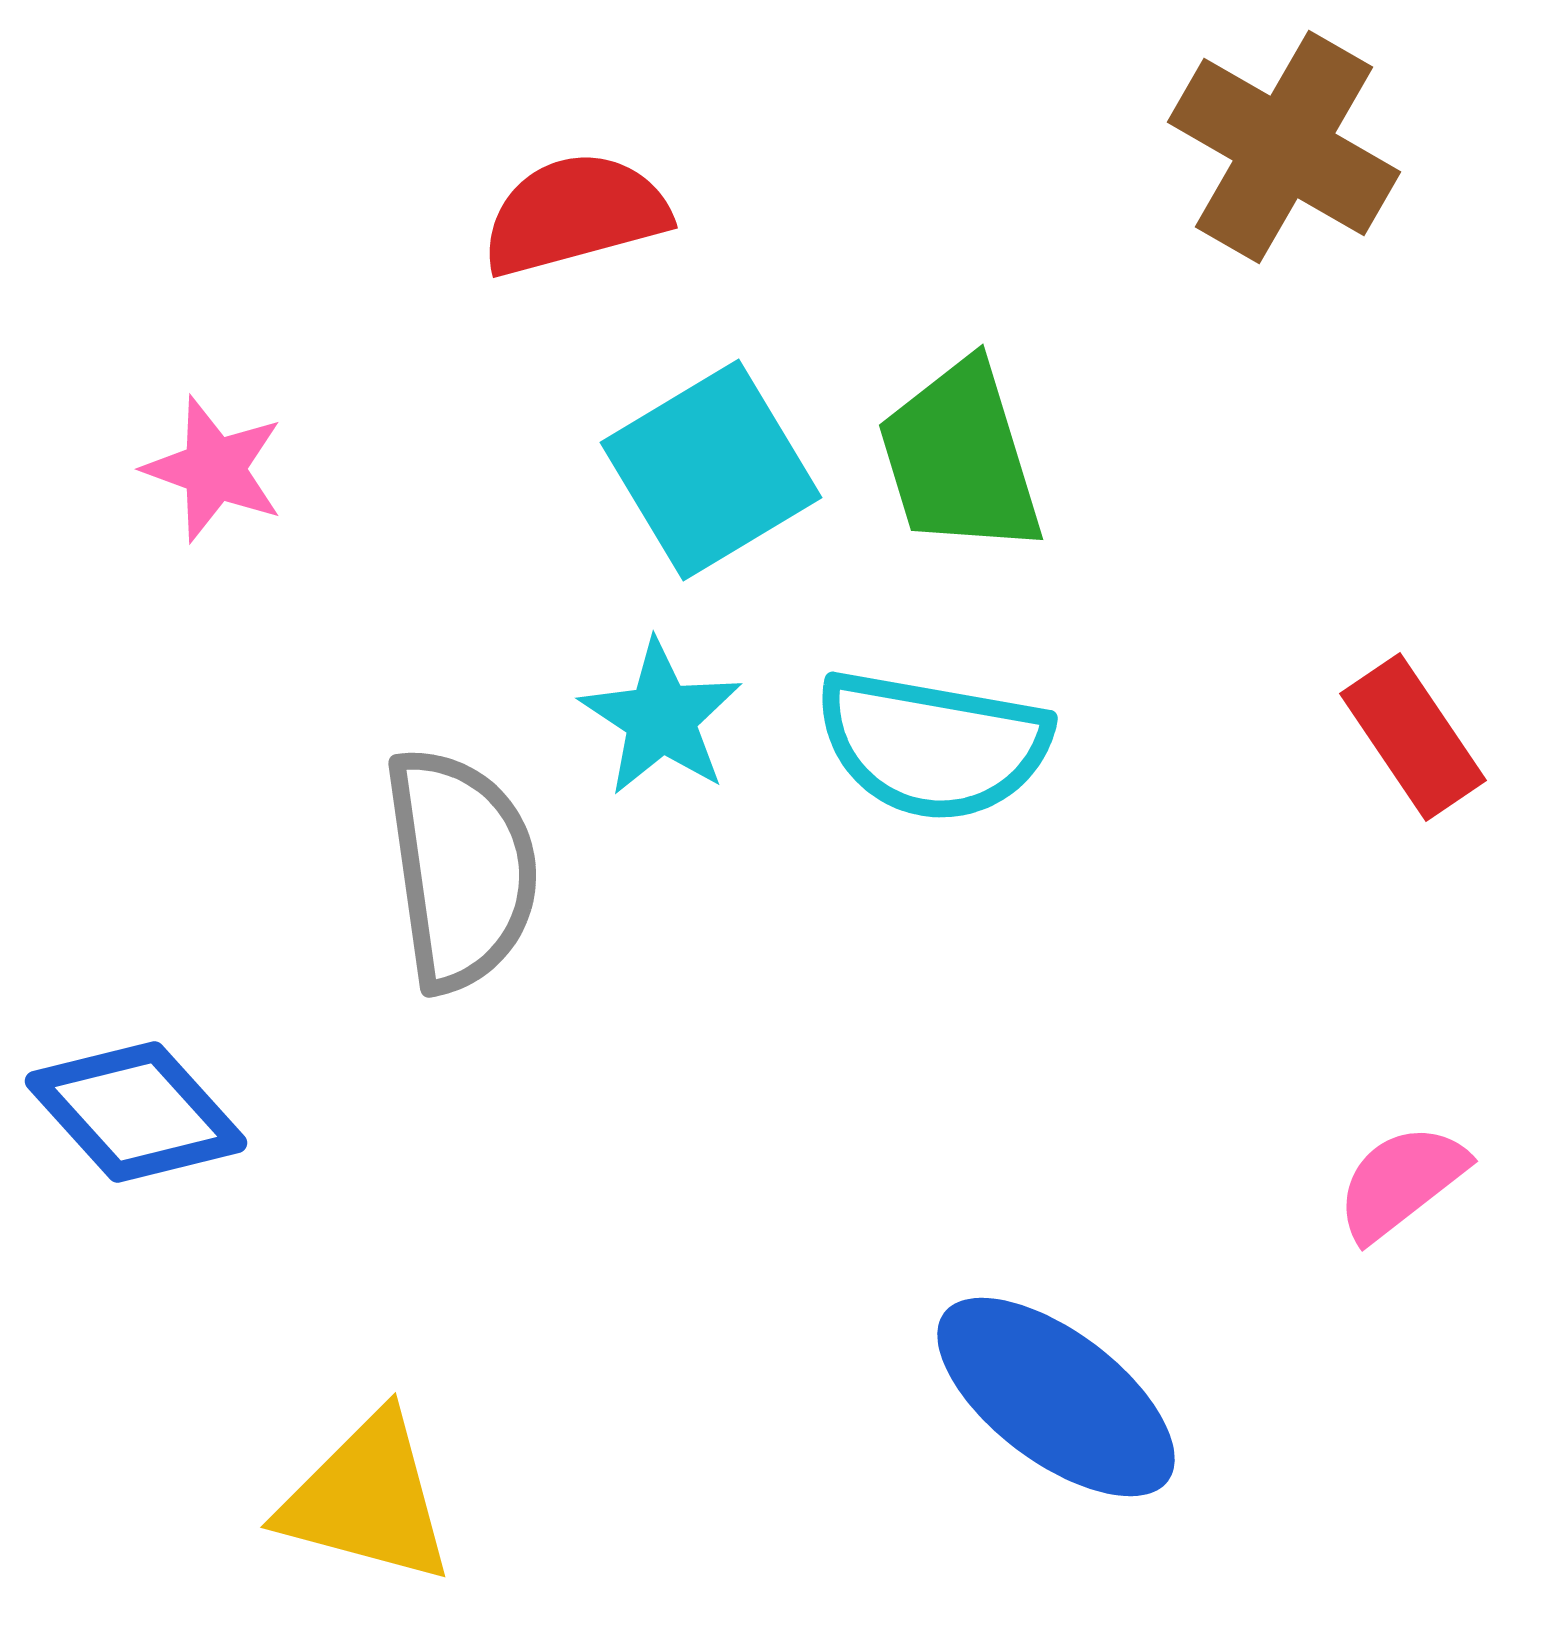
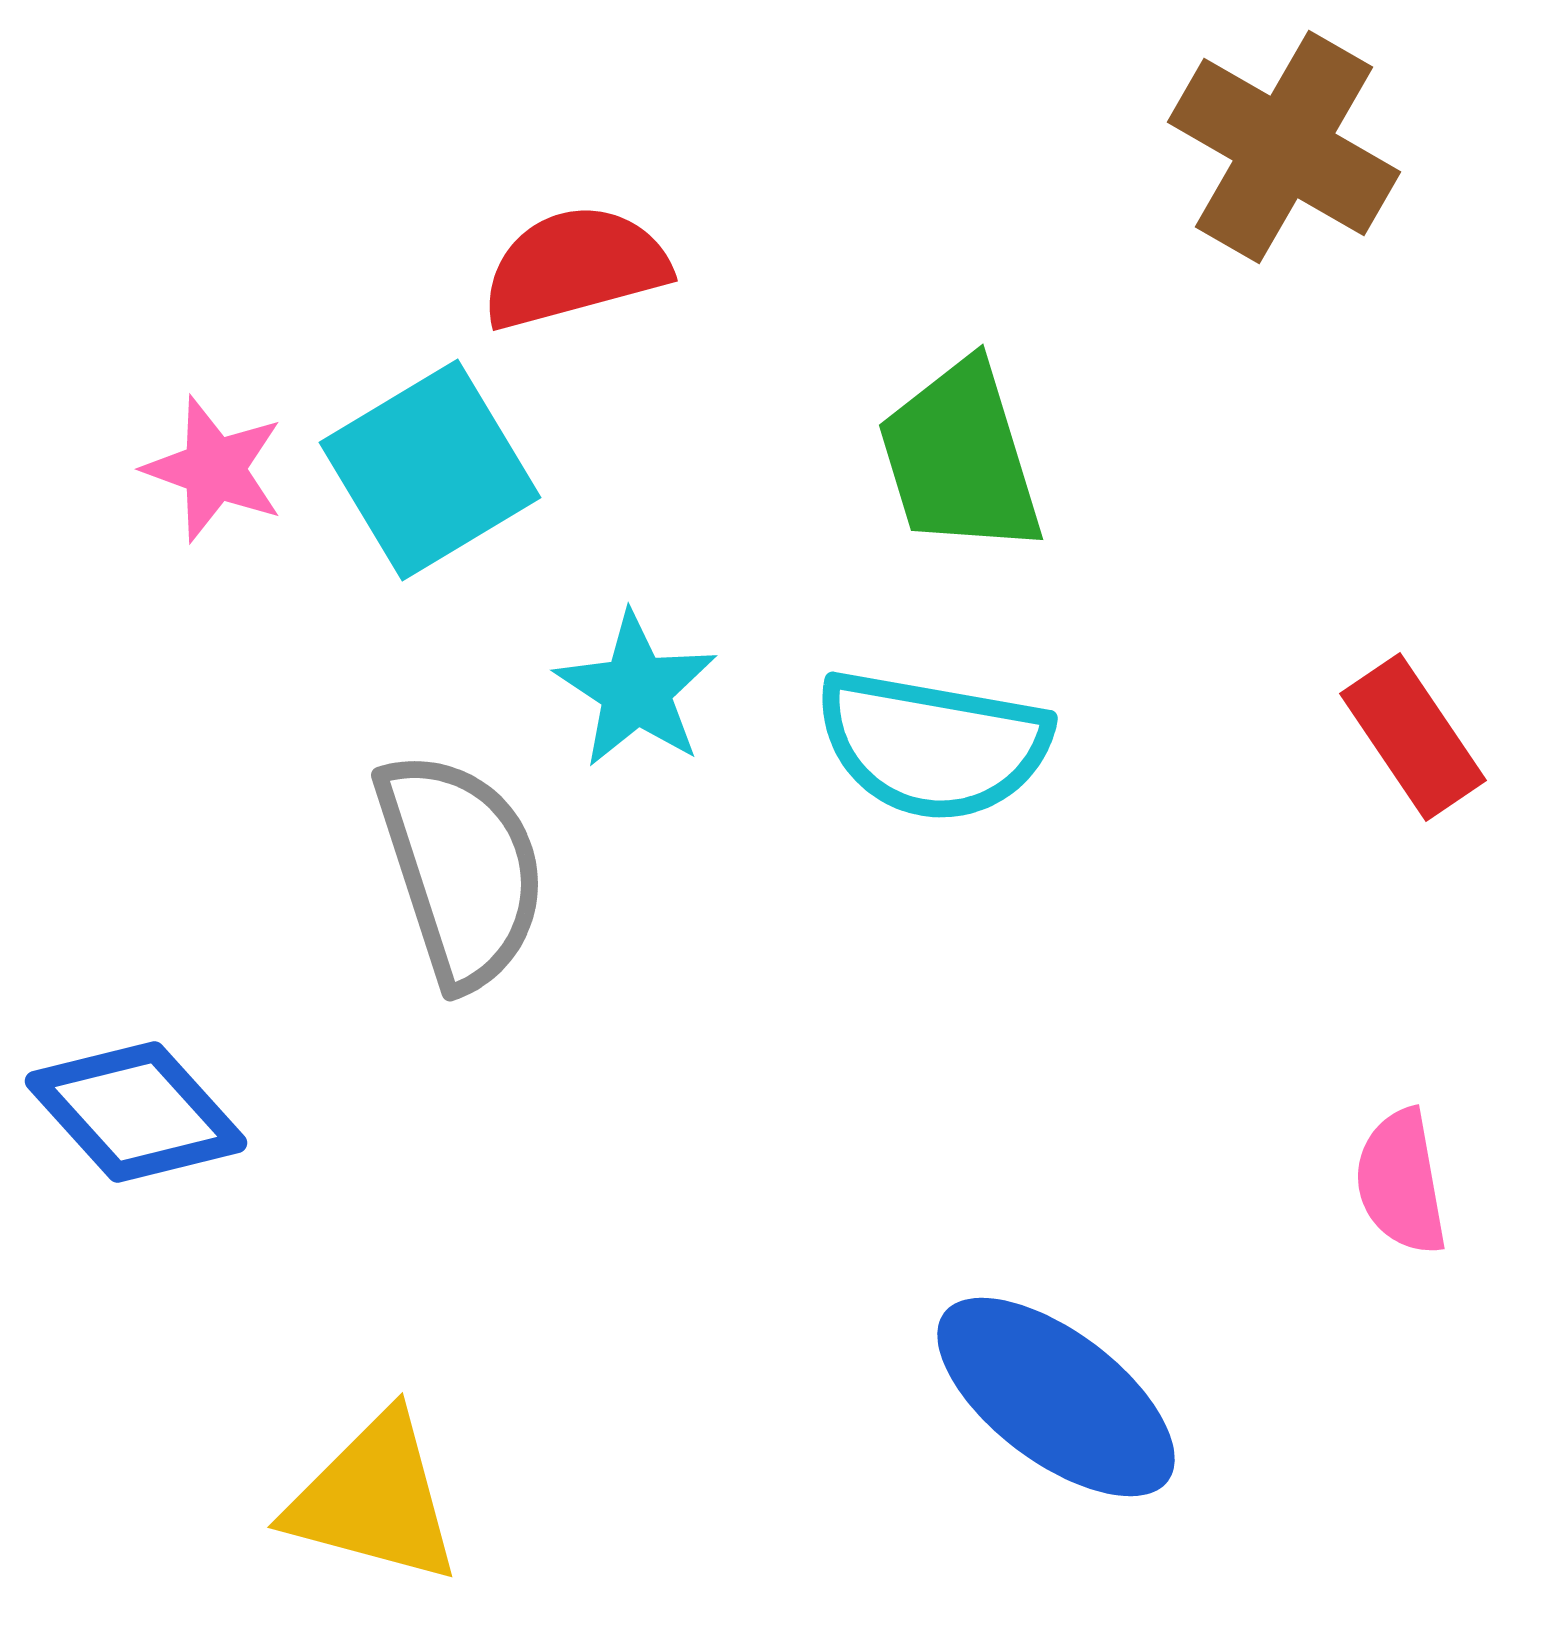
red semicircle: moved 53 px down
cyan square: moved 281 px left
cyan star: moved 25 px left, 28 px up
gray semicircle: rotated 10 degrees counterclockwise
pink semicircle: rotated 62 degrees counterclockwise
yellow triangle: moved 7 px right
